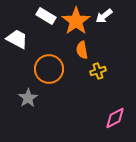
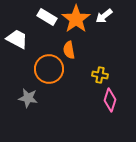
white rectangle: moved 1 px right, 1 px down
orange star: moved 2 px up
orange semicircle: moved 13 px left
yellow cross: moved 2 px right, 4 px down; rotated 28 degrees clockwise
gray star: rotated 30 degrees counterclockwise
pink diamond: moved 5 px left, 18 px up; rotated 45 degrees counterclockwise
